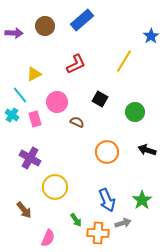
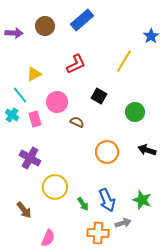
black square: moved 1 px left, 3 px up
green star: rotated 18 degrees counterclockwise
green arrow: moved 7 px right, 16 px up
